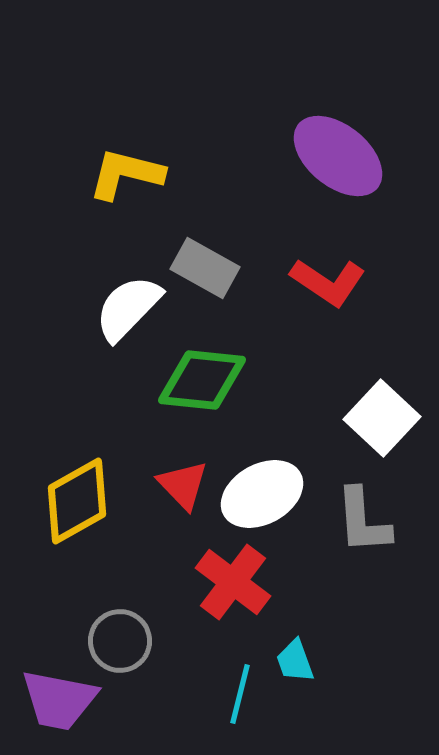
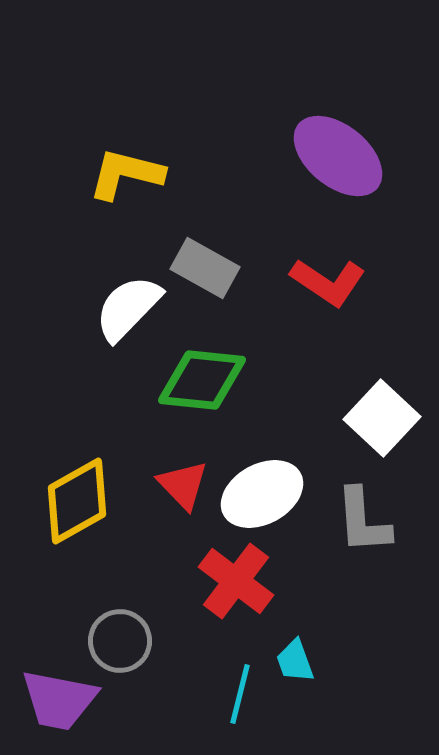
red cross: moved 3 px right, 1 px up
